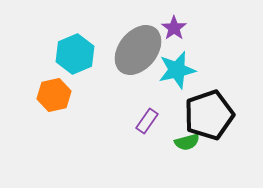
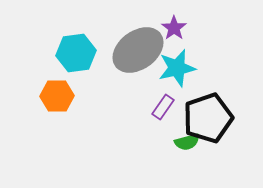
gray ellipse: rotated 15 degrees clockwise
cyan hexagon: moved 1 px right, 1 px up; rotated 15 degrees clockwise
cyan star: moved 2 px up
orange hexagon: moved 3 px right, 1 px down; rotated 12 degrees clockwise
black pentagon: moved 1 px left, 3 px down
purple rectangle: moved 16 px right, 14 px up
